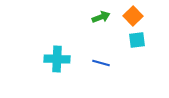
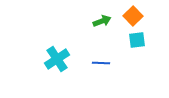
green arrow: moved 1 px right, 4 px down
cyan cross: rotated 35 degrees counterclockwise
blue line: rotated 12 degrees counterclockwise
